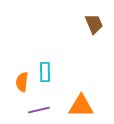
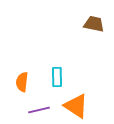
brown trapezoid: rotated 55 degrees counterclockwise
cyan rectangle: moved 12 px right, 5 px down
orange triangle: moved 5 px left; rotated 32 degrees clockwise
